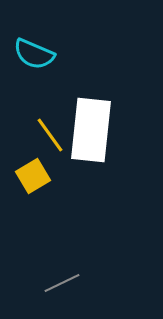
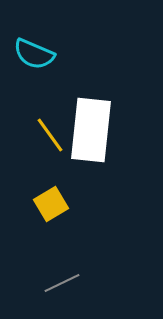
yellow square: moved 18 px right, 28 px down
